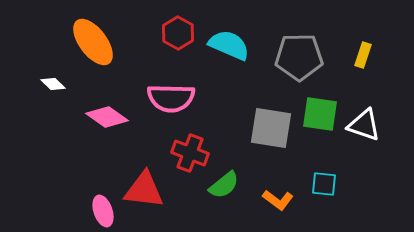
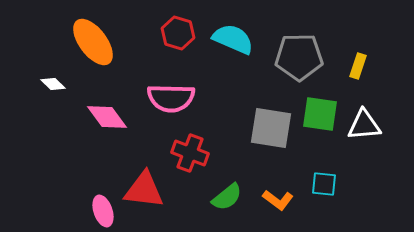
red hexagon: rotated 12 degrees counterclockwise
cyan semicircle: moved 4 px right, 6 px up
yellow rectangle: moved 5 px left, 11 px down
pink diamond: rotated 18 degrees clockwise
white triangle: rotated 24 degrees counterclockwise
green semicircle: moved 3 px right, 12 px down
